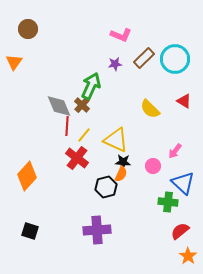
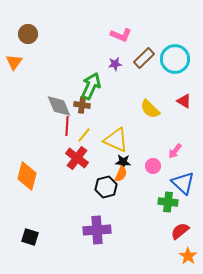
brown circle: moved 5 px down
brown cross: rotated 35 degrees counterclockwise
orange diamond: rotated 28 degrees counterclockwise
black square: moved 6 px down
